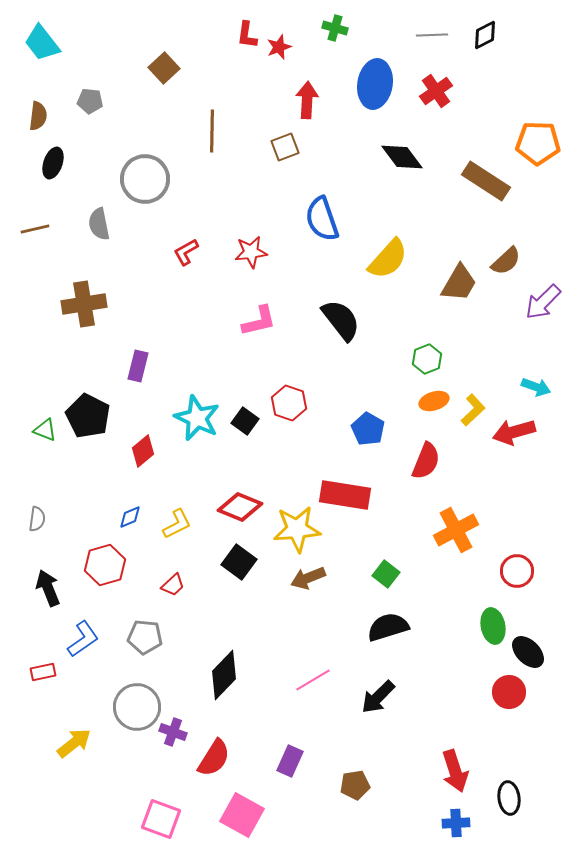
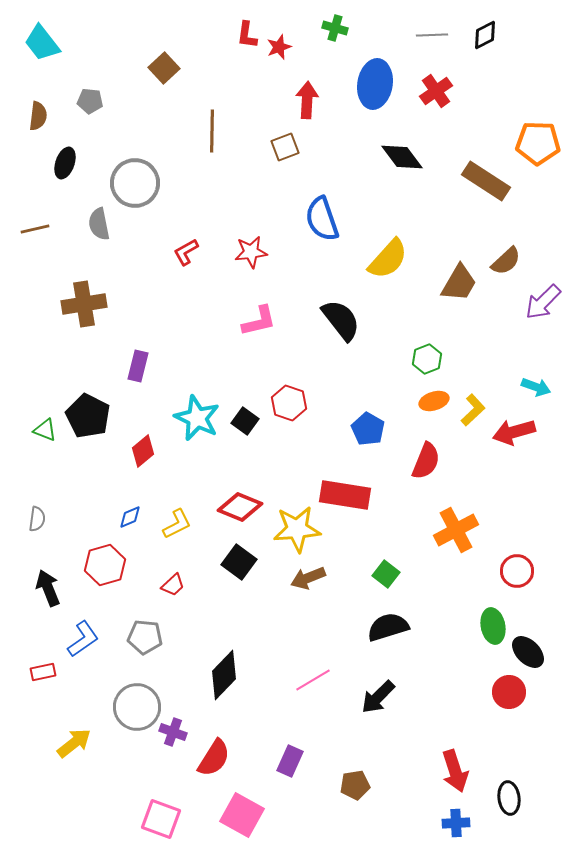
black ellipse at (53, 163): moved 12 px right
gray circle at (145, 179): moved 10 px left, 4 px down
